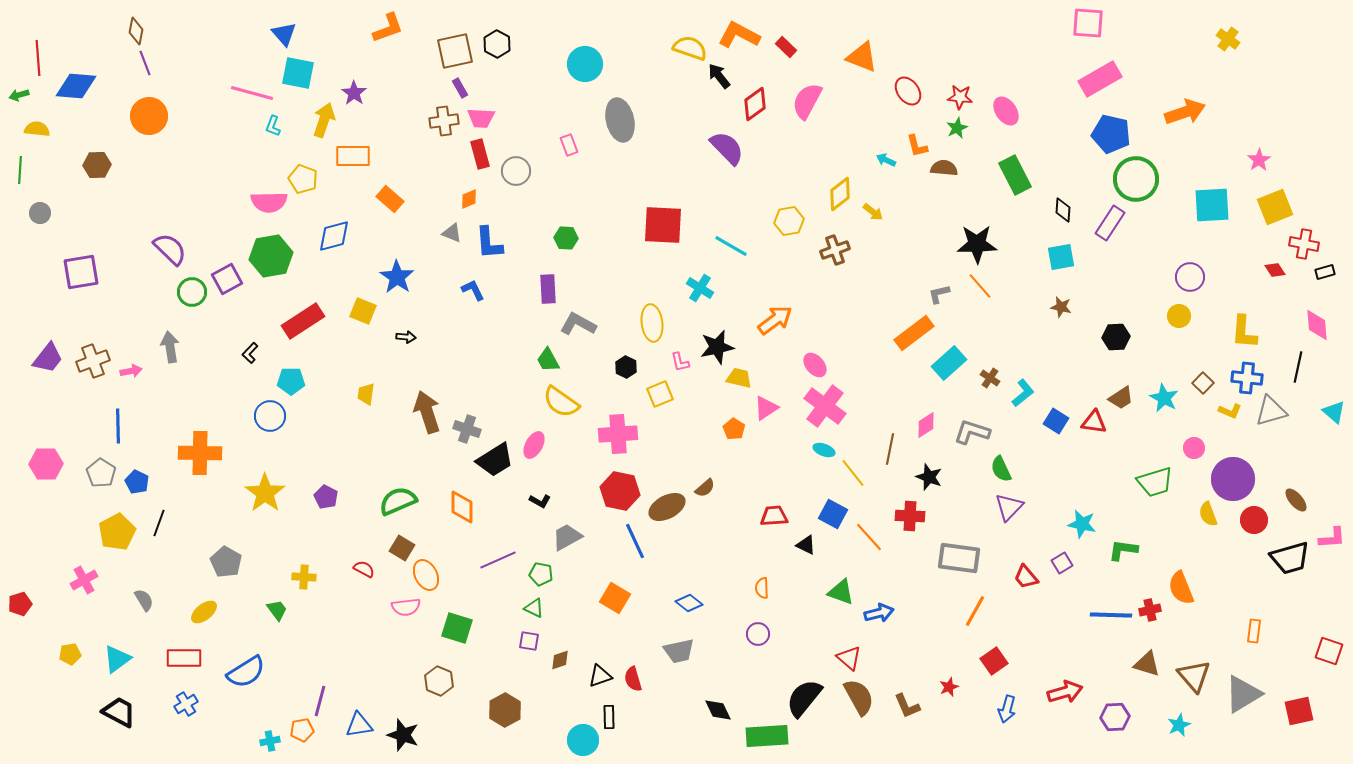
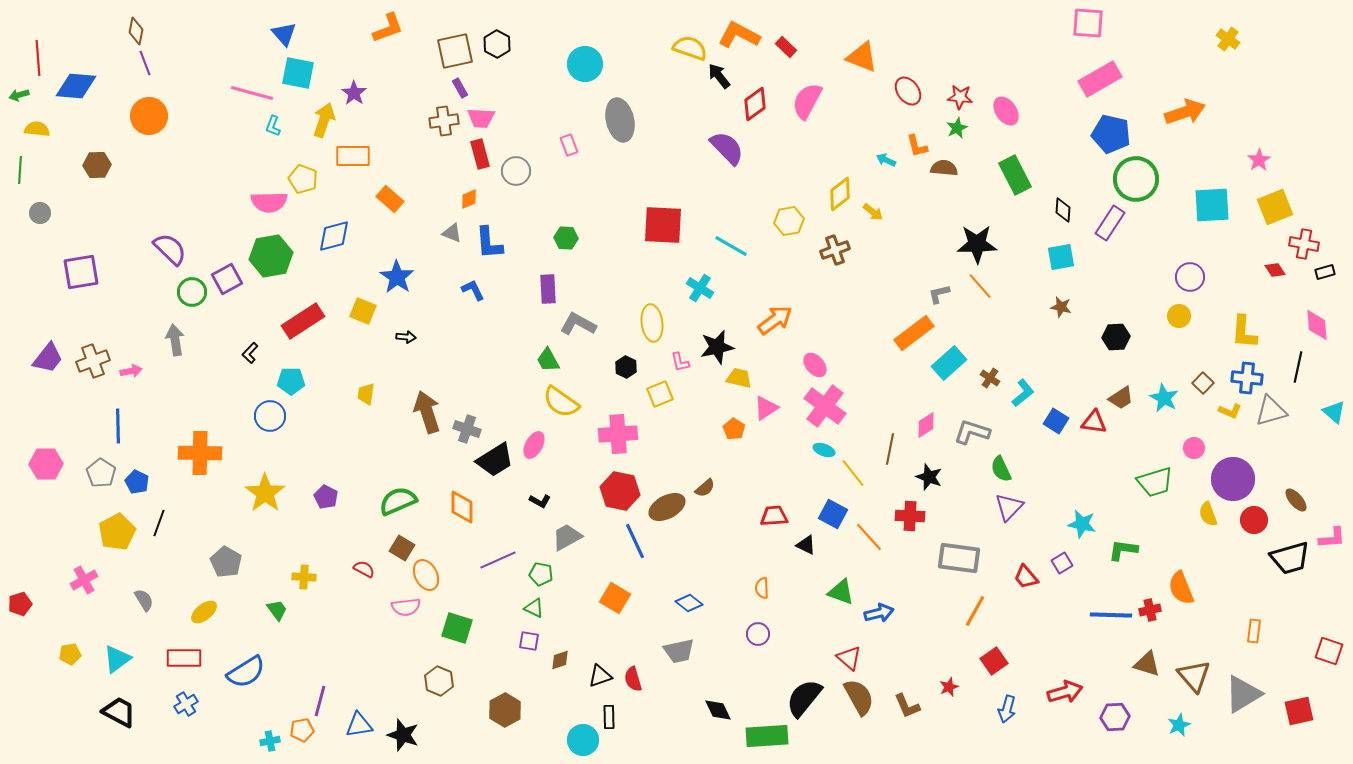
gray arrow at (170, 347): moved 5 px right, 7 px up
